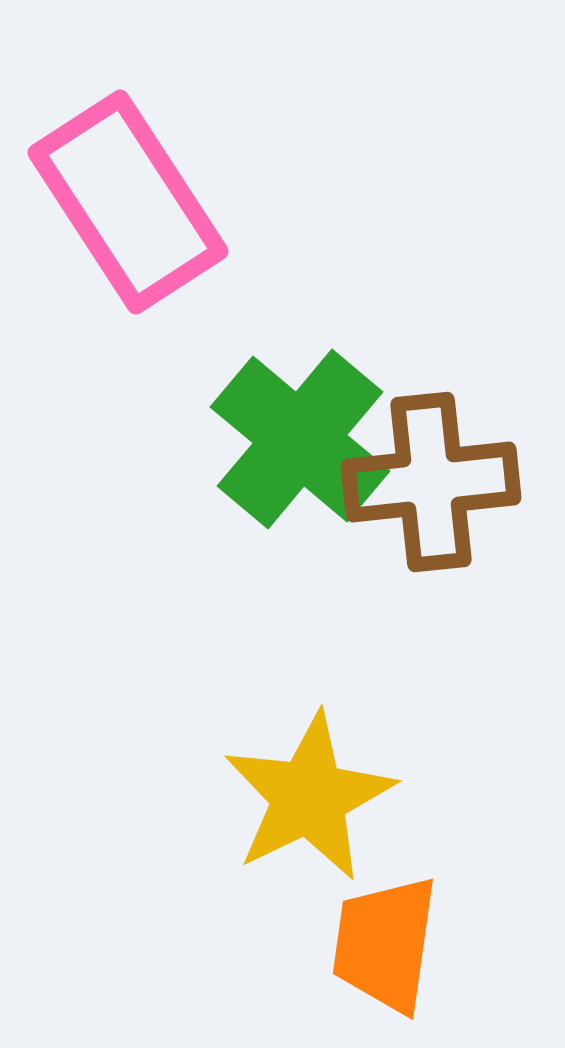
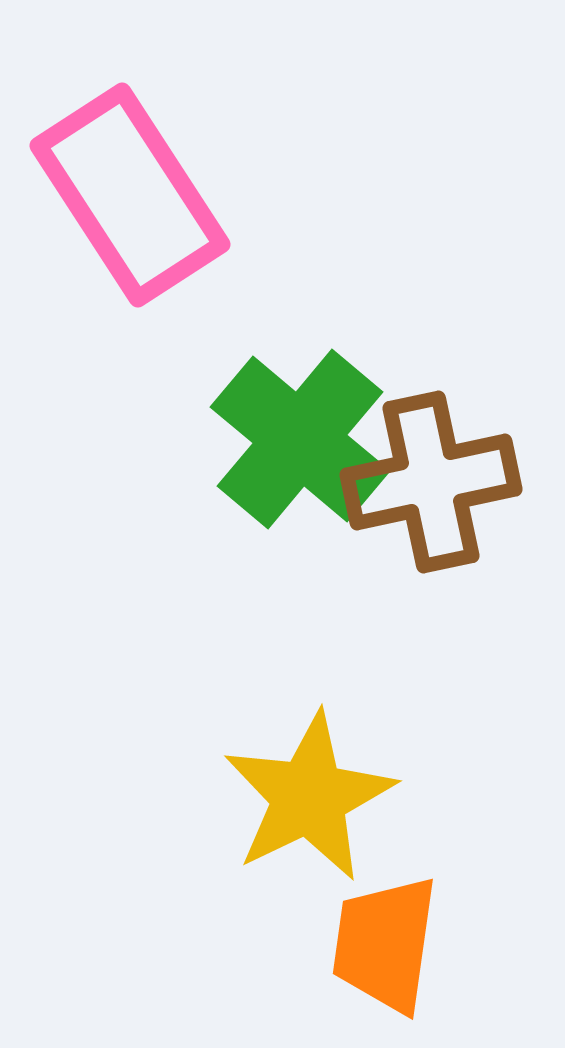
pink rectangle: moved 2 px right, 7 px up
brown cross: rotated 6 degrees counterclockwise
